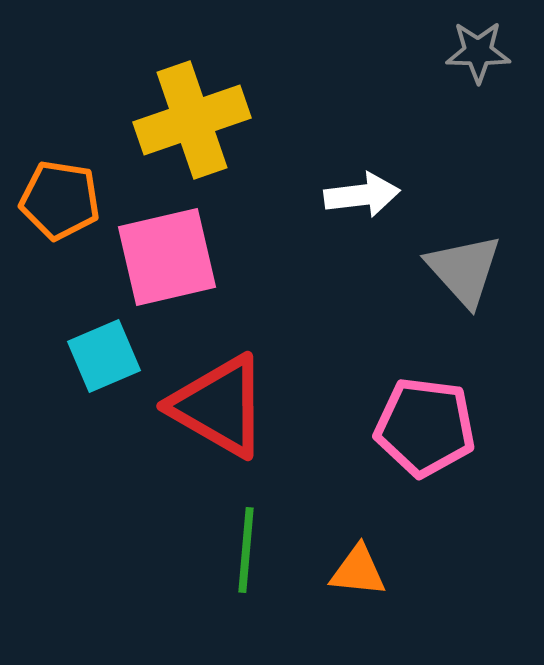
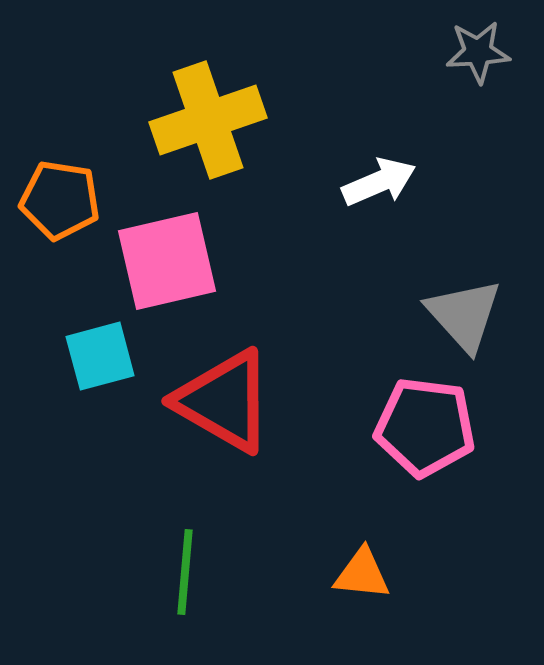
gray star: rotated 4 degrees counterclockwise
yellow cross: moved 16 px right
white arrow: moved 17 px right, 13 px up; rotated 16 degrees counterclockwise
pink square: moved 4 px down
gray triangle: moved 45 px down
cyan square: moved 4 px left; rotated 8 degrees clockwise
red triangle: moved 5 px right, 5 px up
green line: moved 61 px left, 22 px down
orange triangle: moved 4 px right, 3 px down
